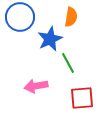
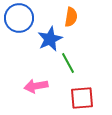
blue circle: moved 1 px left, 1 px down
